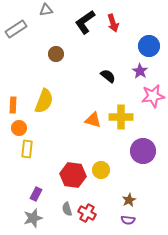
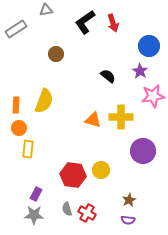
orange rectangle: moved 3 px right
yellow rectangle: moved 1 px right
gray star: moved 1 px right, 3 px up; rotated 18 degrees clockwise
